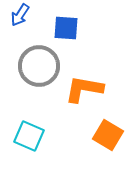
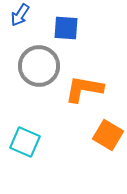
cyan square: moved 4 px left, 6 px down
